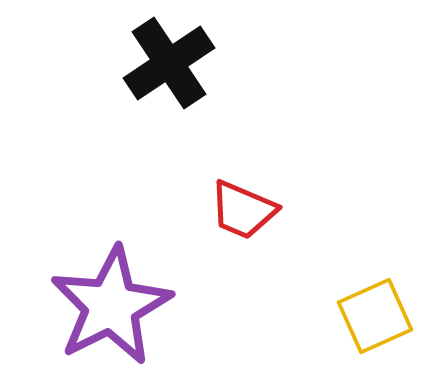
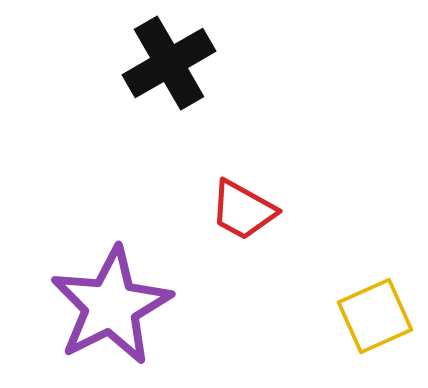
black cross: rotated 4 degrees clockwise
red trapezoid: rotated 6 degrees clockwise
